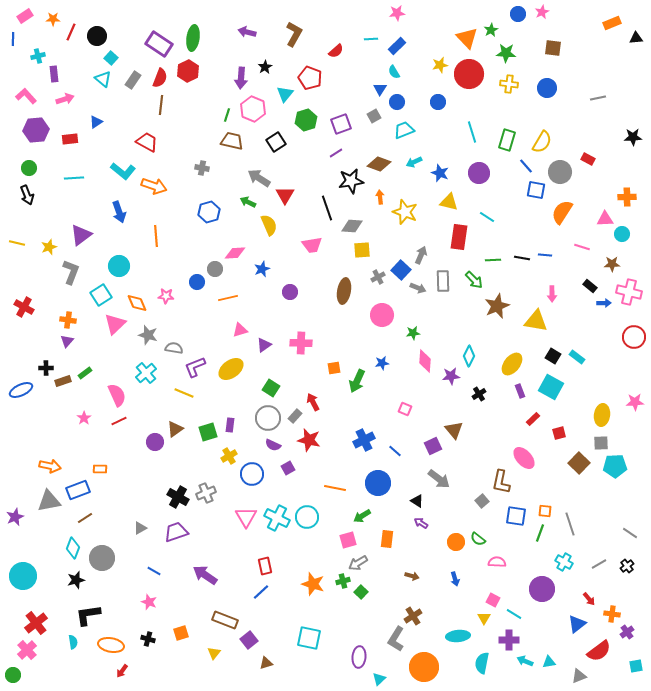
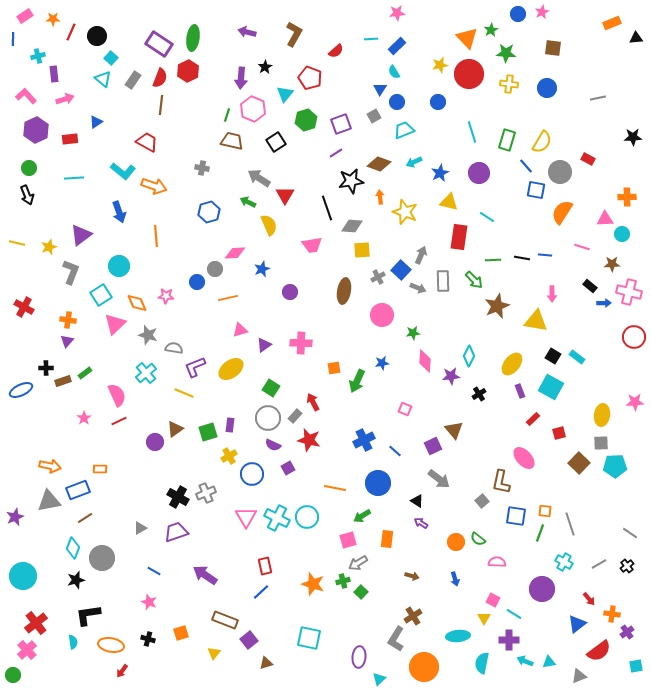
purple hexagon at (36, 130): rotated 20 degrees counterclockwise
blue star at (440, 173): rotated 24 degrees clockwise
